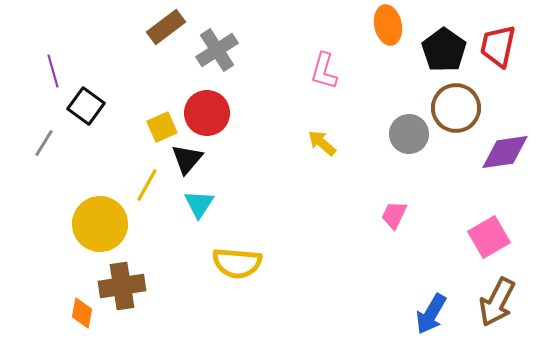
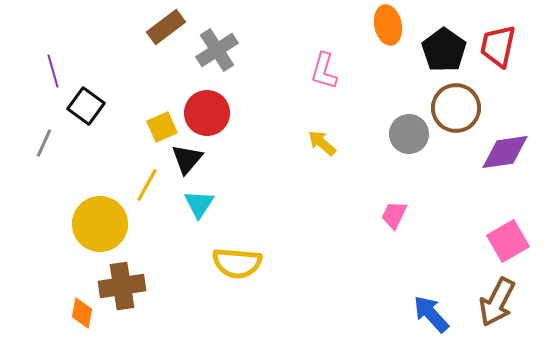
gray line: rotated 8 degrees counterclockwise
pink square: moved 19 px right, 4 px down
blue arrow: rotated 108 degrees clockwise
